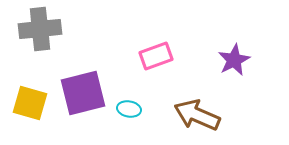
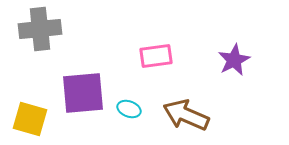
pink rectangle: rotated 12 degrees clockwise
purple square: rotated 9 degrees clockwise
yellow square: moved 16 px down
cyan ellipse: rotated 10 degrees clockwise
brown arrow: moved 11 px left
